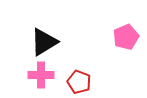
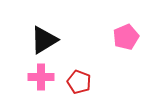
black triangle: moved 2 px up
pink cross: moved 2 px down
